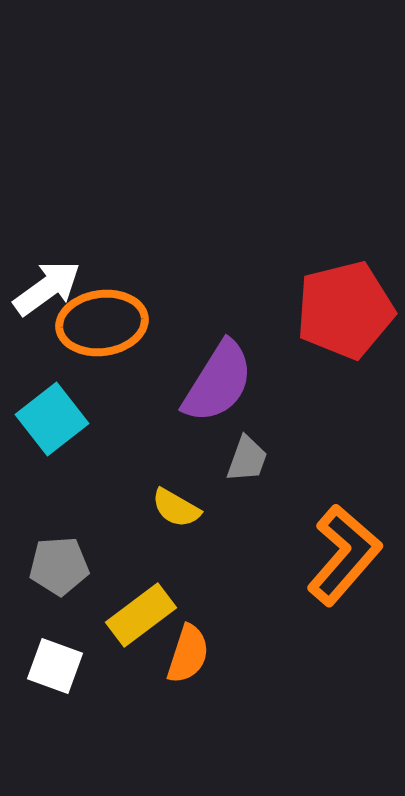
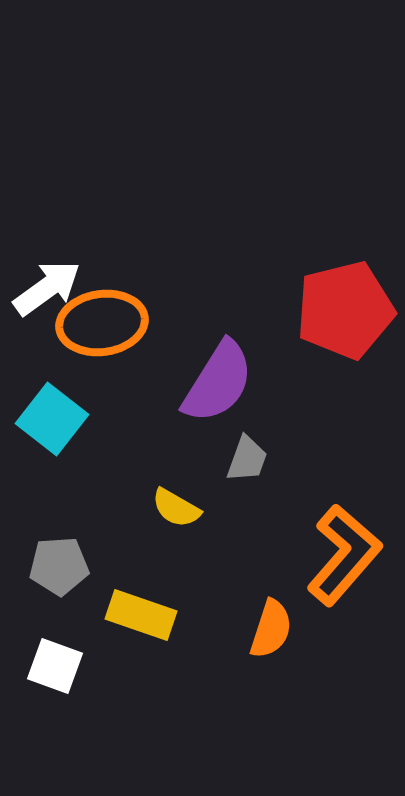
cyan square: rotated 14 degrees counterclockwise
yellow rectangle: rotated 56 degrees clockwise
orange semicircle: moved 83 px right, 25 px up
